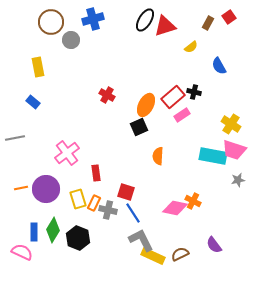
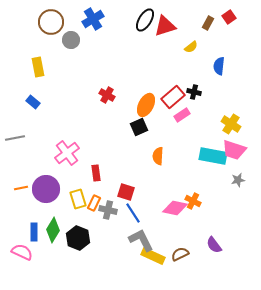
blue cross at (93, 19): rotated 15 degrees counterclockwise
blue semicircle at (219, 66): rotated 36 degrees clockwise
